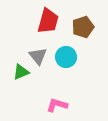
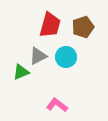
red trapezoid: moved 2 px right, 4 px down
gray triangle: rotated 42 degrees clockwise
pink L-shape: rotated 20 degrees clockwise
